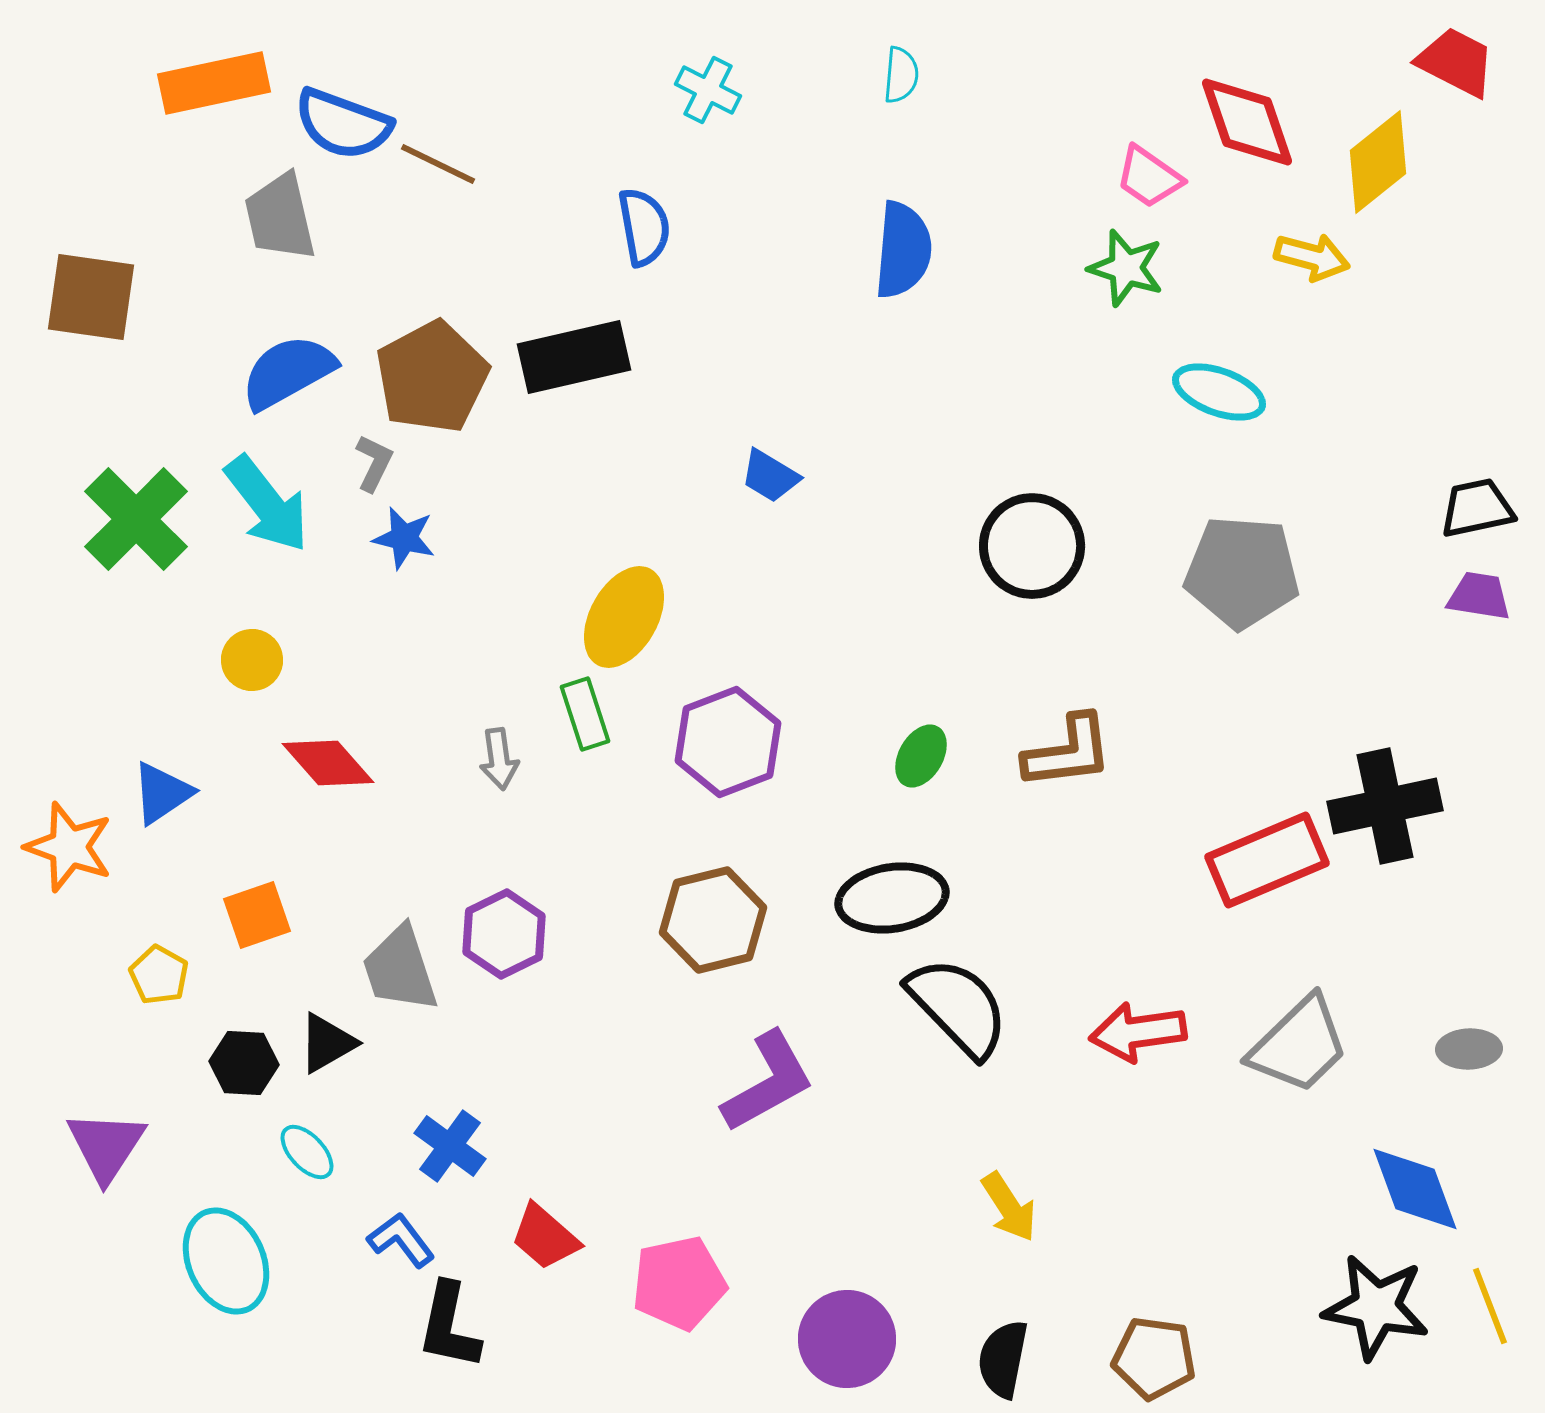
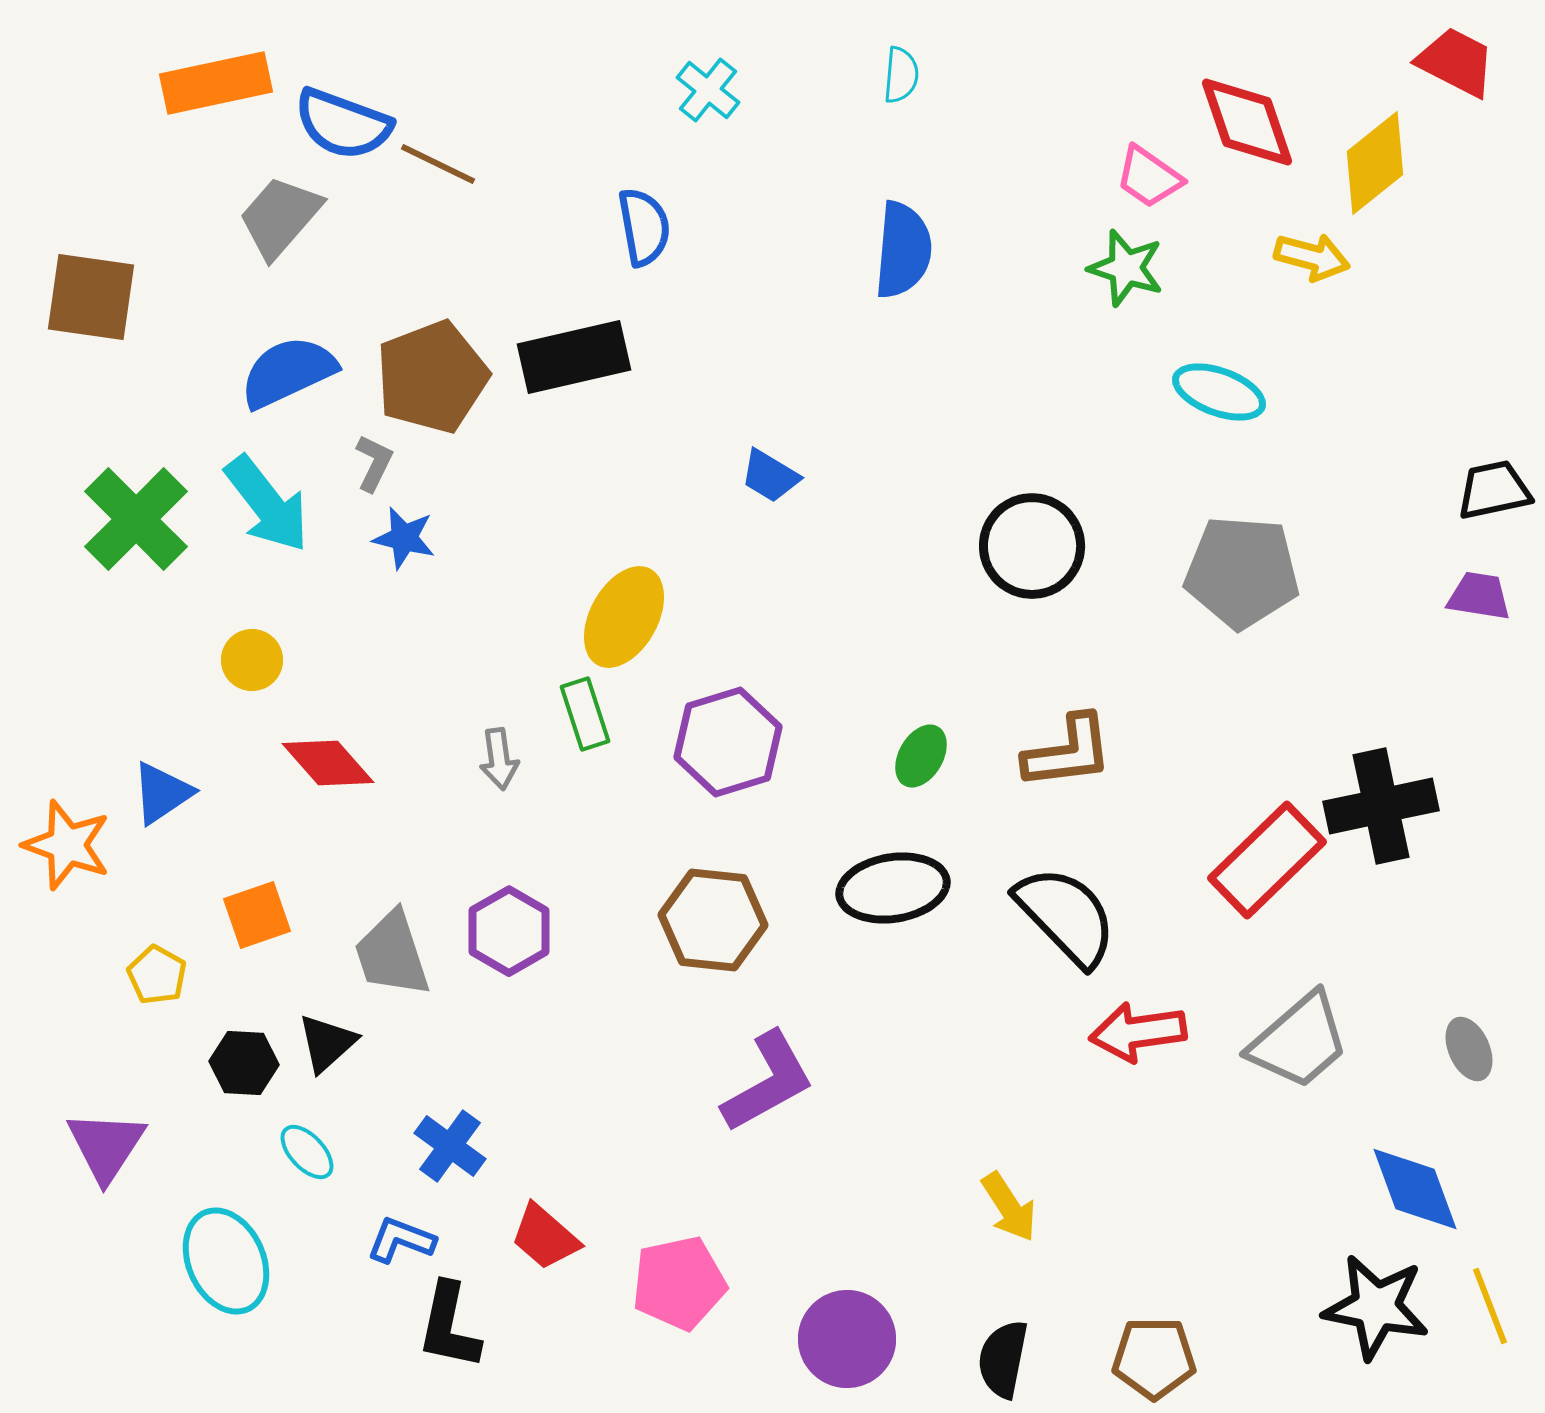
orange rectangle at (214, 83): moved 2 px right
cyan cross at (708, 90): rotated 12 degrees clockwise
yellow diamond at (1378, 162): moved 3 px left, 1 px down
gray trapezoid at (280, 217): rotated 54 degrees clockwise
blue semicircle at (288, 372): rotated 4 degrees clockwise
brown pentagon at (432, 377): rotated 7 degrees clockwise
black trapezoid at (1477, 508): moved 17 px right, 18 px up
purple hexagon at (728, 742): rotated 4 degrees clockwise
black cross at (1385, 806): moved 4 px left
orange star at (69, 847): moved 2 px left, 2 px up
red rectangle at (1267, 860): rotated 21 degrees counterclockwise
black ellipse at (892, 898): moved 1 px right, 10 px up
brown hexagon at (713, 920): rotated 20 degrees clockwise
purple hexagon at (504, 934): moved 5 px right, 3 px up; rotated 4 degrees counterclockwise
gray trapezoid at (400, 969): moved 8 px left, 15 px up
yellow pentagon at (159, 975): moved 2 px left
black semicircle at (958, 1007): moved 108 px right, 91 px up
black triangle at (327, 1043): rotated 12 degrees counterclockwise
gray trapezoid at (1299, 1045): moved 4 px up; rotated 3 degrees clockwise
gray ellipse at (1469, 1049): rotated 68 degrees clockwise
blue L-shape at (401, 1240): rotated 32 degrees counterclockwise
brown pentagon at (1154, 1358): rotated 8 degrees counterclockwise
